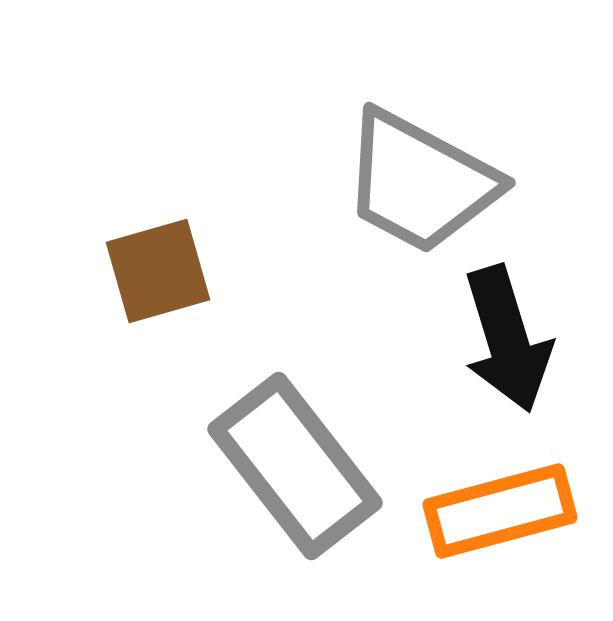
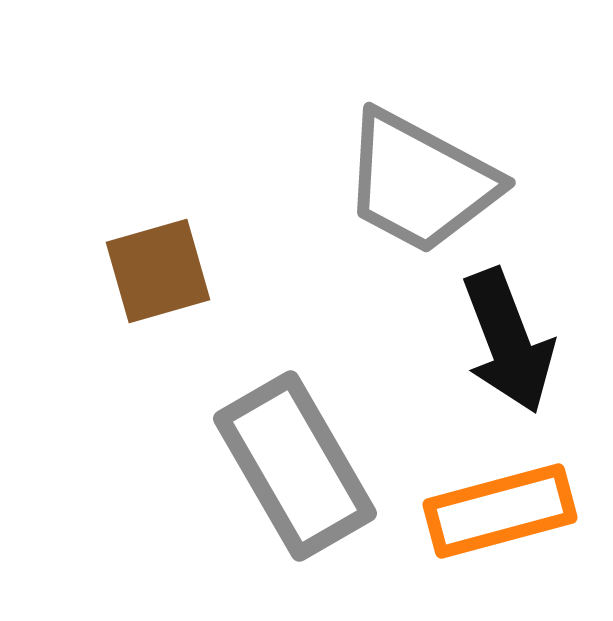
black arrow: moved 1 px right, 2 px down; rotated 4 degrees counterclockwise
gray rectangle: rotated 8 degrees clockwise
